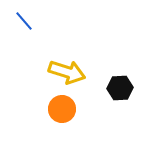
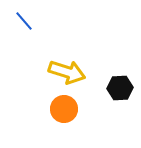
orange circle: moved 2 px right
